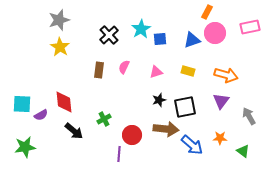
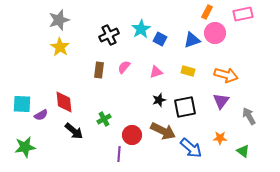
pink rectangle: moved 7 px left, 13 px up
black cross: rotated 18 degrees clockwise
blue square: rotated 32 degrees clockwise
pink semicircle: rotated 16 degrees clockwise
brown arrow: moved 3 px left, 2 px down; rotated 20 degrees clockwise
blue arrow: moved 1 px left, 3 px down
